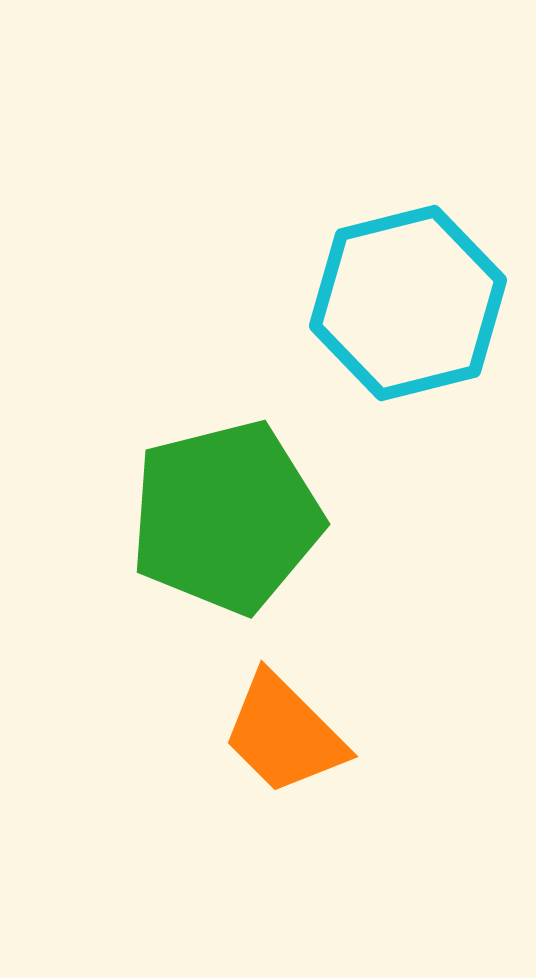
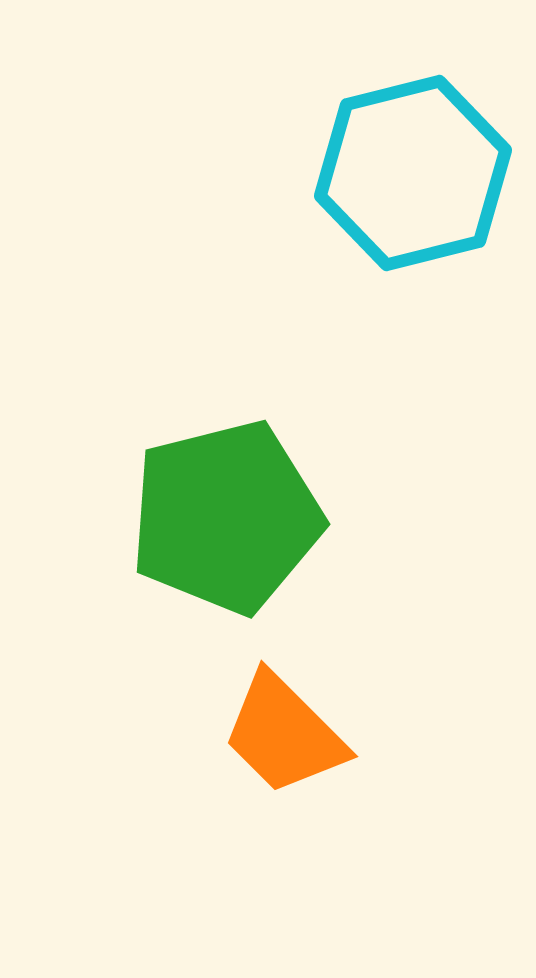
cyan hexagon: moved 5 px right, 130 px up
